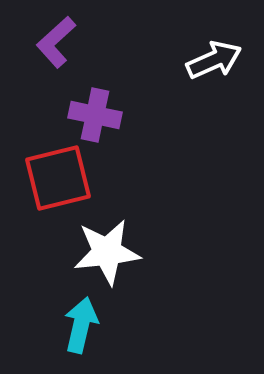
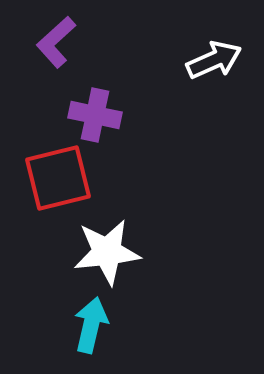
cyan arrow: moved 10 px right
